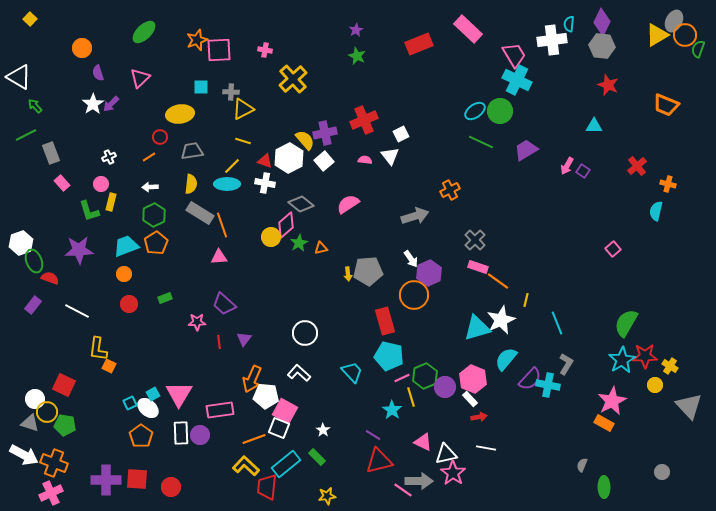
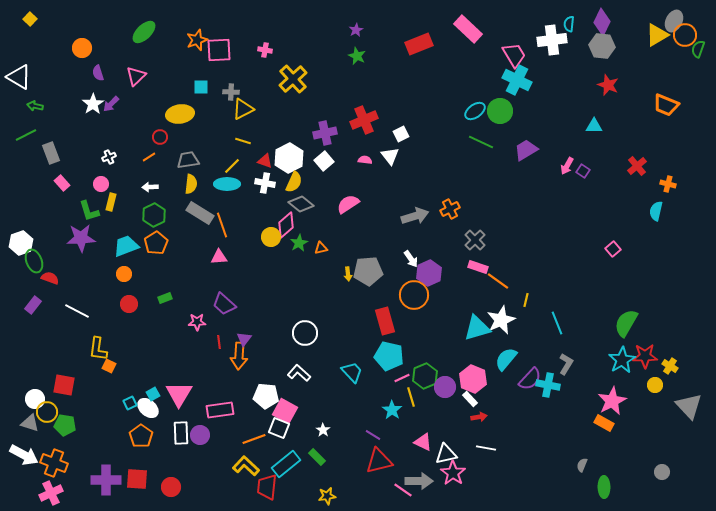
pink triangle at (140, 78): moved 4 px left, 2 px up
green arrow at (35, 106): rotated 35 degrees counterclockwise
yellow semicircle at (305, 140): moved 11 px left, 42 px down; rotated 65 degrees clockwise
gray trapezoid at (192, 151): moved 4 px left, 9 px down
orange cross at (450, 190): moved 19 px down
purple star at (79, 250): moved 2 px right, 12 px up
orange arrow at (252, 379): moved 13 px left, 23 px up; rotated 20 degrees counterclockwise
red square at (64, 385): rotated 15 degrees counterclockwise
